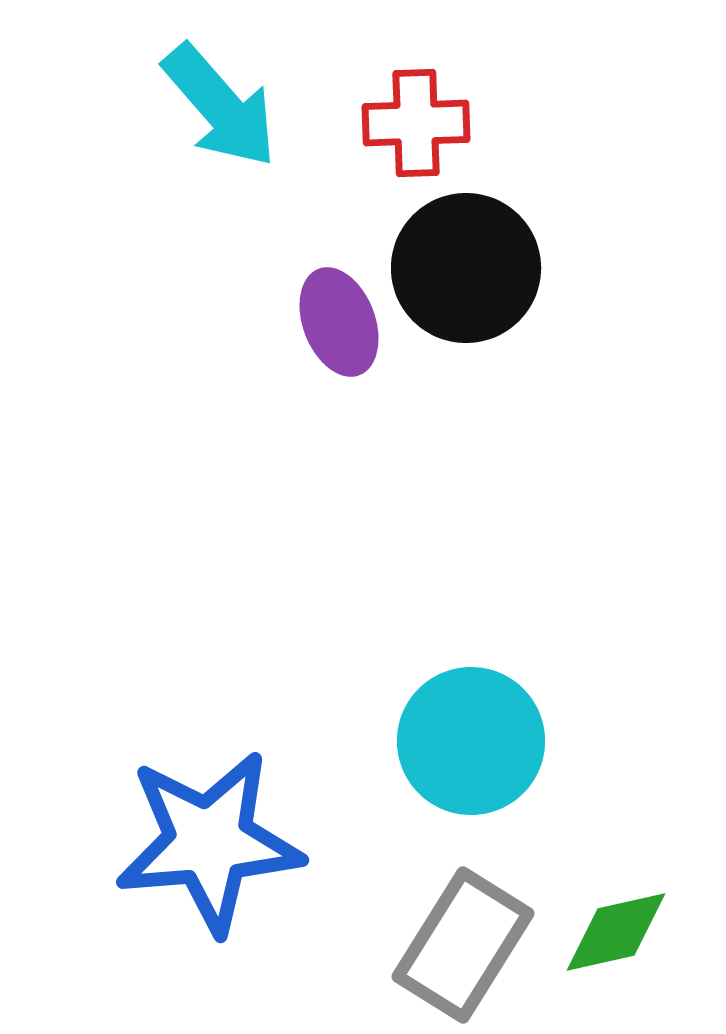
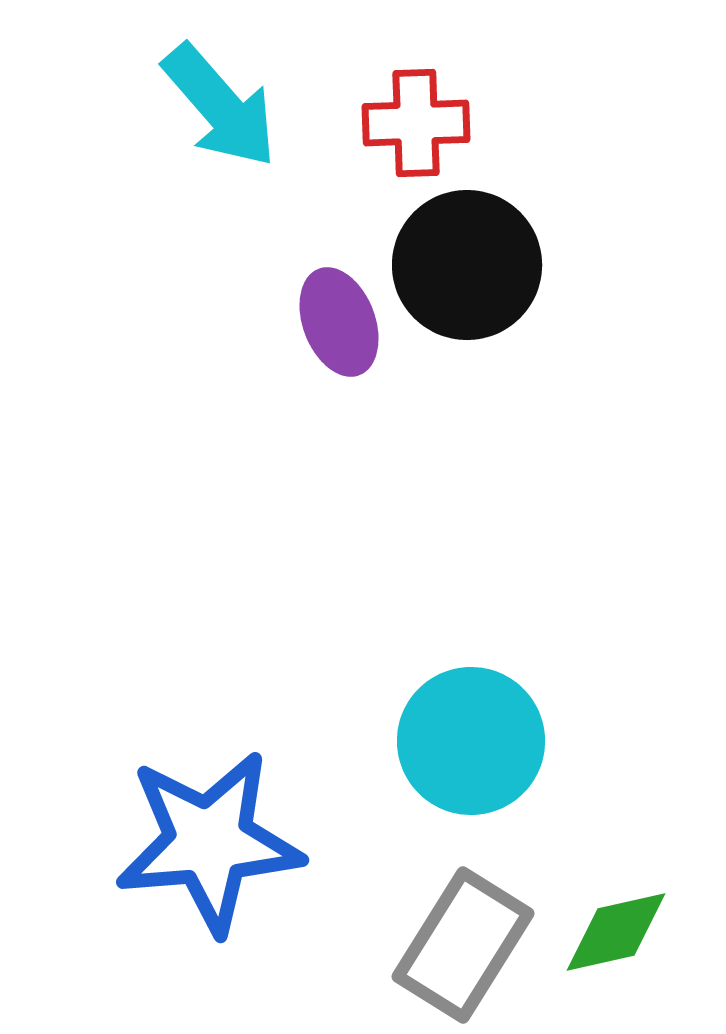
black circle: moved 1 px right, 3 px up
